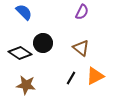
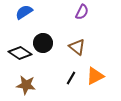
blue semicircle: rotated 78 degrees counterclockwise
brown triangle: moved 4 px left, 1 px up
